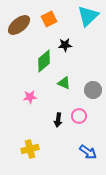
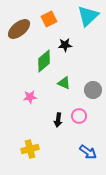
brown ellipse: moved 4 px down
